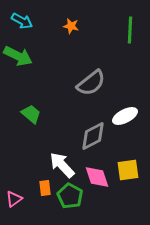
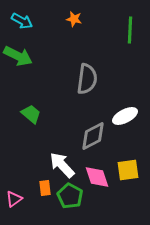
orange star: moved 3 px right, 7 px up
gray semicircle: moved 4 px left, 4 px up; rotated 44 degrees counterclockwise
